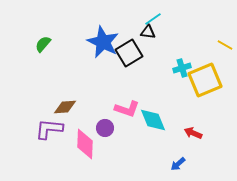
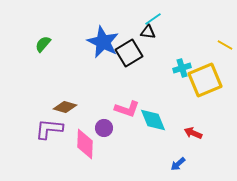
brown diamond: rotated 20 degrees clockwise
purple circle: moved 1 px left
